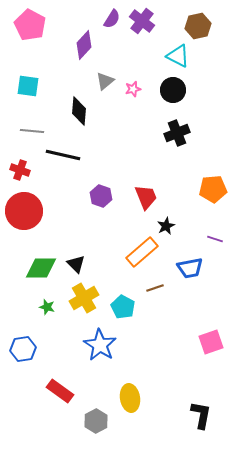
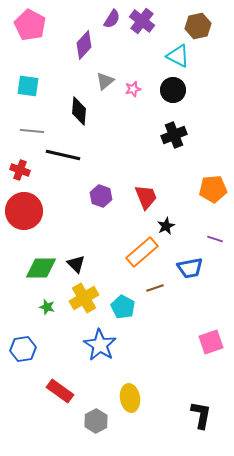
black cross: moved 3 px left, 2 px down
